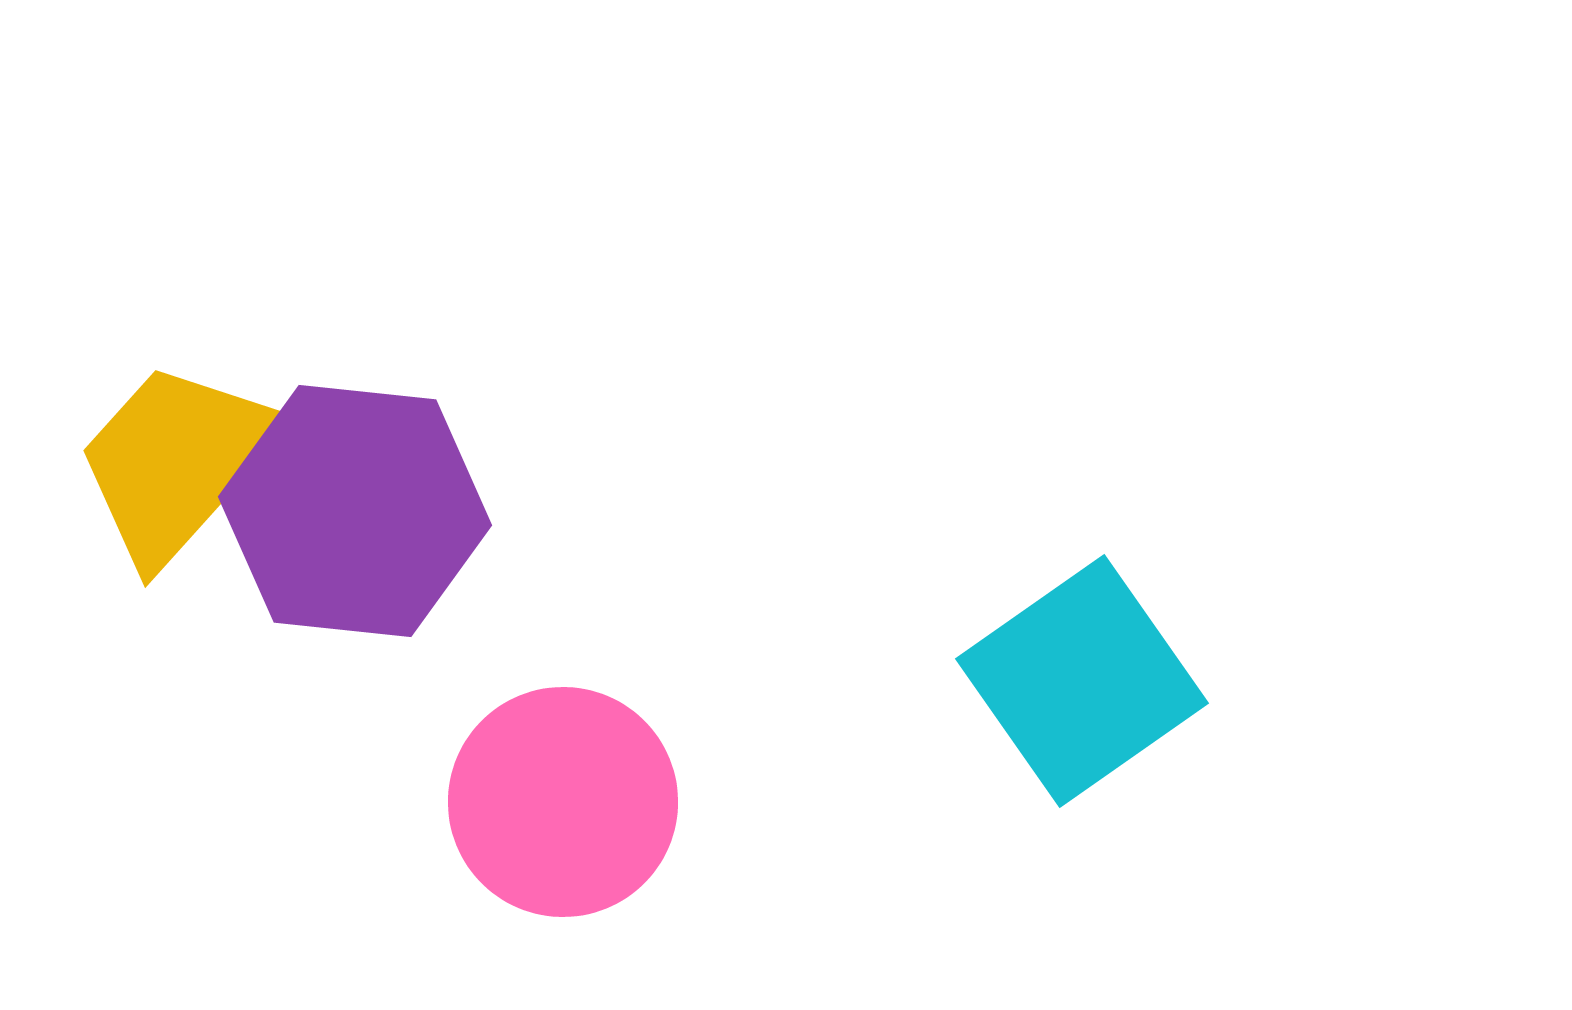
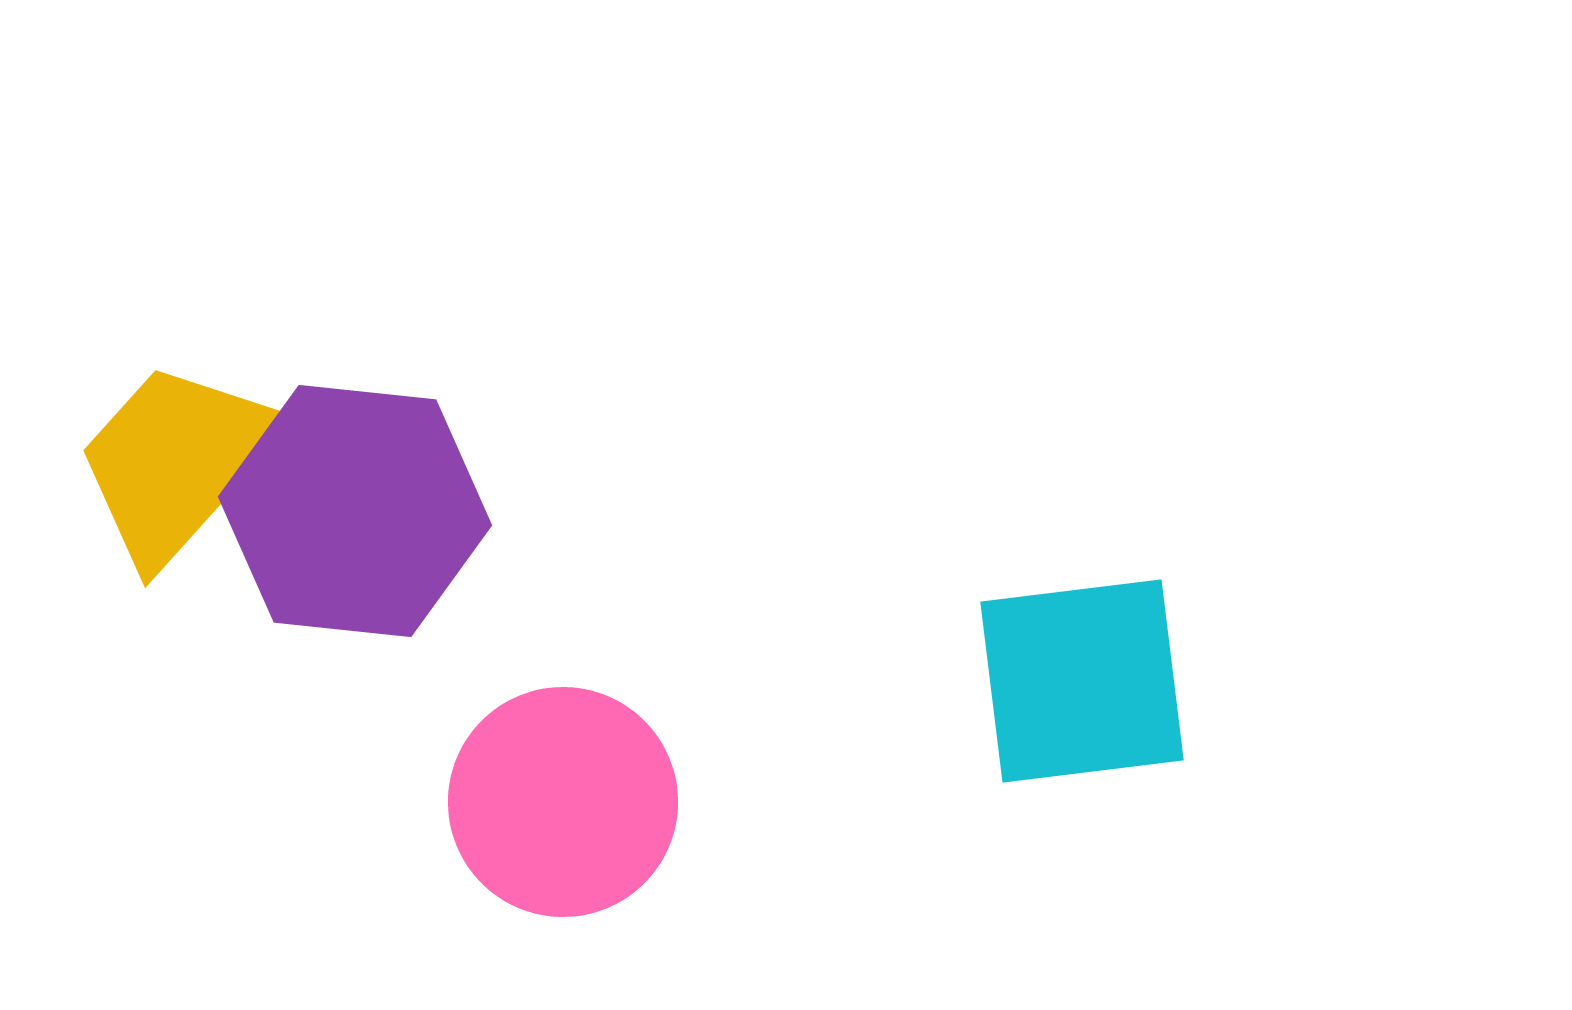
cyan square: rotated 28 degrees clockwise
